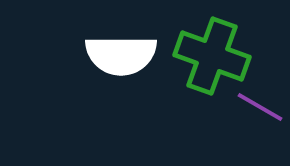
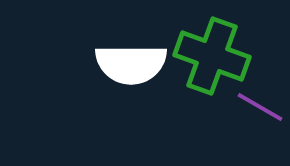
white semicircle: moved 10 px right, 9 px down
